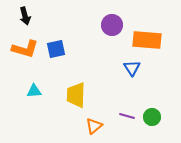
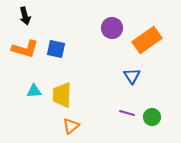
purple circle: moved 3 px down
orange rectangle: rotated 40 degrees counterclockwise
blue square: rotated 24 degrees clockwise
blue triangle: moved 8 px down
yellow trapezoid: moved 14 px left
purple line: moved 3 px up
orange triangle: moved 23 px left
